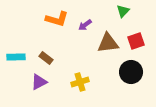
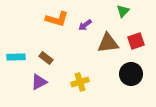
black circle: moved 2 px down
